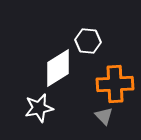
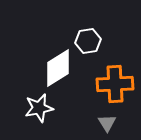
white hexagon: rotated 15 degrees counterclockwise
gray triangle: moved 3 px right, 7 px down; rotated 12 degrees clockwise
